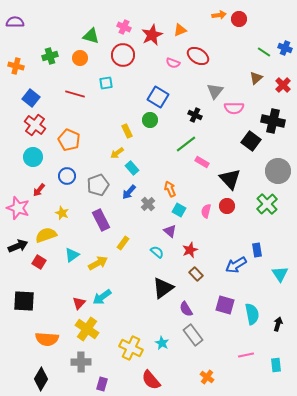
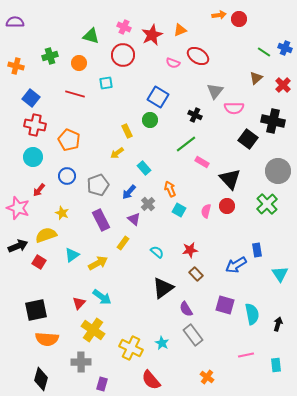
orange circle at (80, 58): moved 1 px left, 5 px down
red cross at (35, 125): rotated 25 degrees counterclockwise
black square at (251, 141): moved 3 px left, 2 px up
cyan rectangle at (132, 168): moved 12 px right
purple triangle at (170, 231): moved 36 px left, 12 px up
red star at (190, 250): rotated 14 degrees clockwise
cyan arrow at (102, 297): rotated 108 degrees counterclockwise
black square at (24, 301): moved 12 px right, 9 px down; rotated 15 degrees counterclockwise
yellow cross at (87, 329): moved 6 px right, 1 px down
black diamond at (41, 379): rotated 15 degrees counterclockwise
